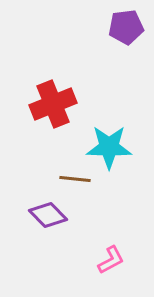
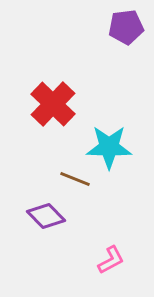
red cross: rotated 24 degrees counterclockwise
brown line: rotated 16 degrees clockwise
purple diamond: moved 2 px left, 1 px down
